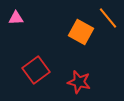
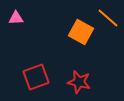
orange line: rotated 10 degrees counterclockwise
red square: moved 7 px down; rotated 16 degrees clockwise
